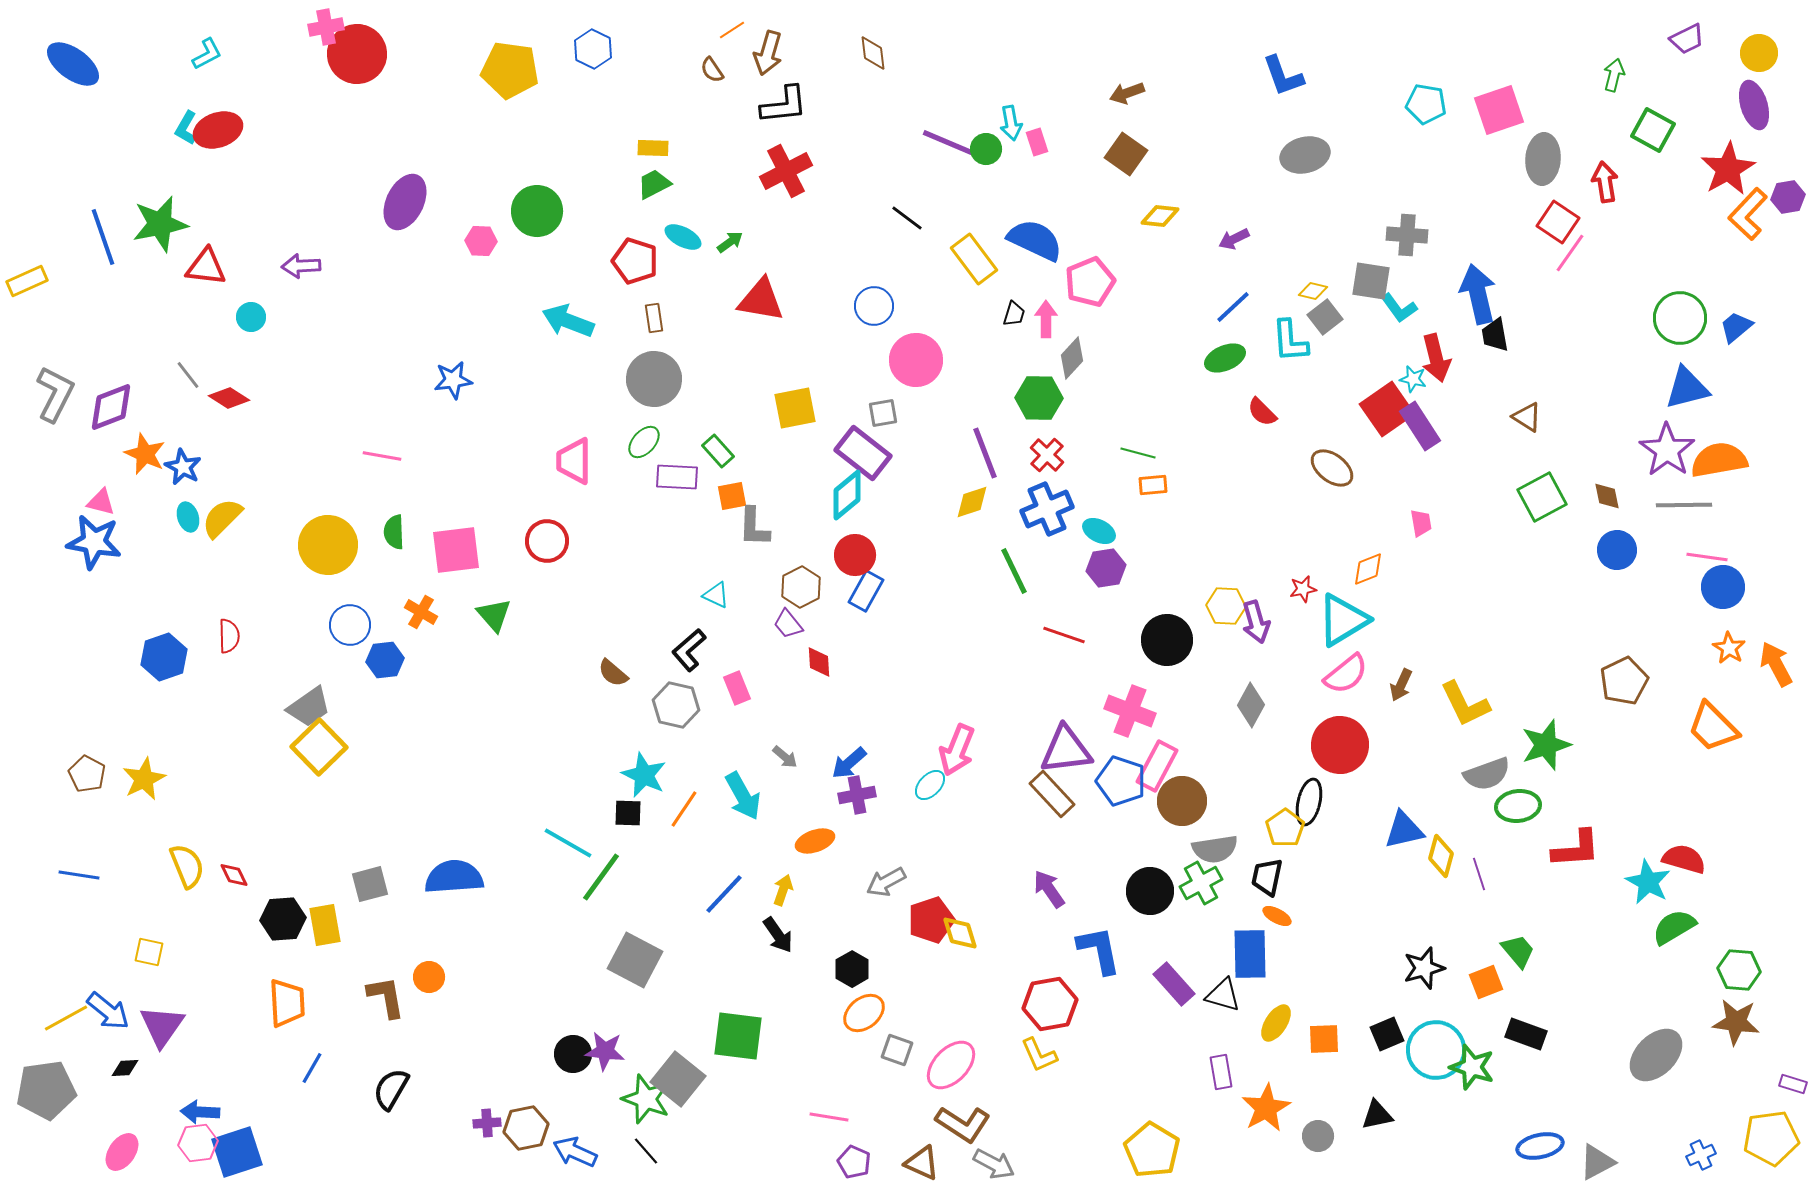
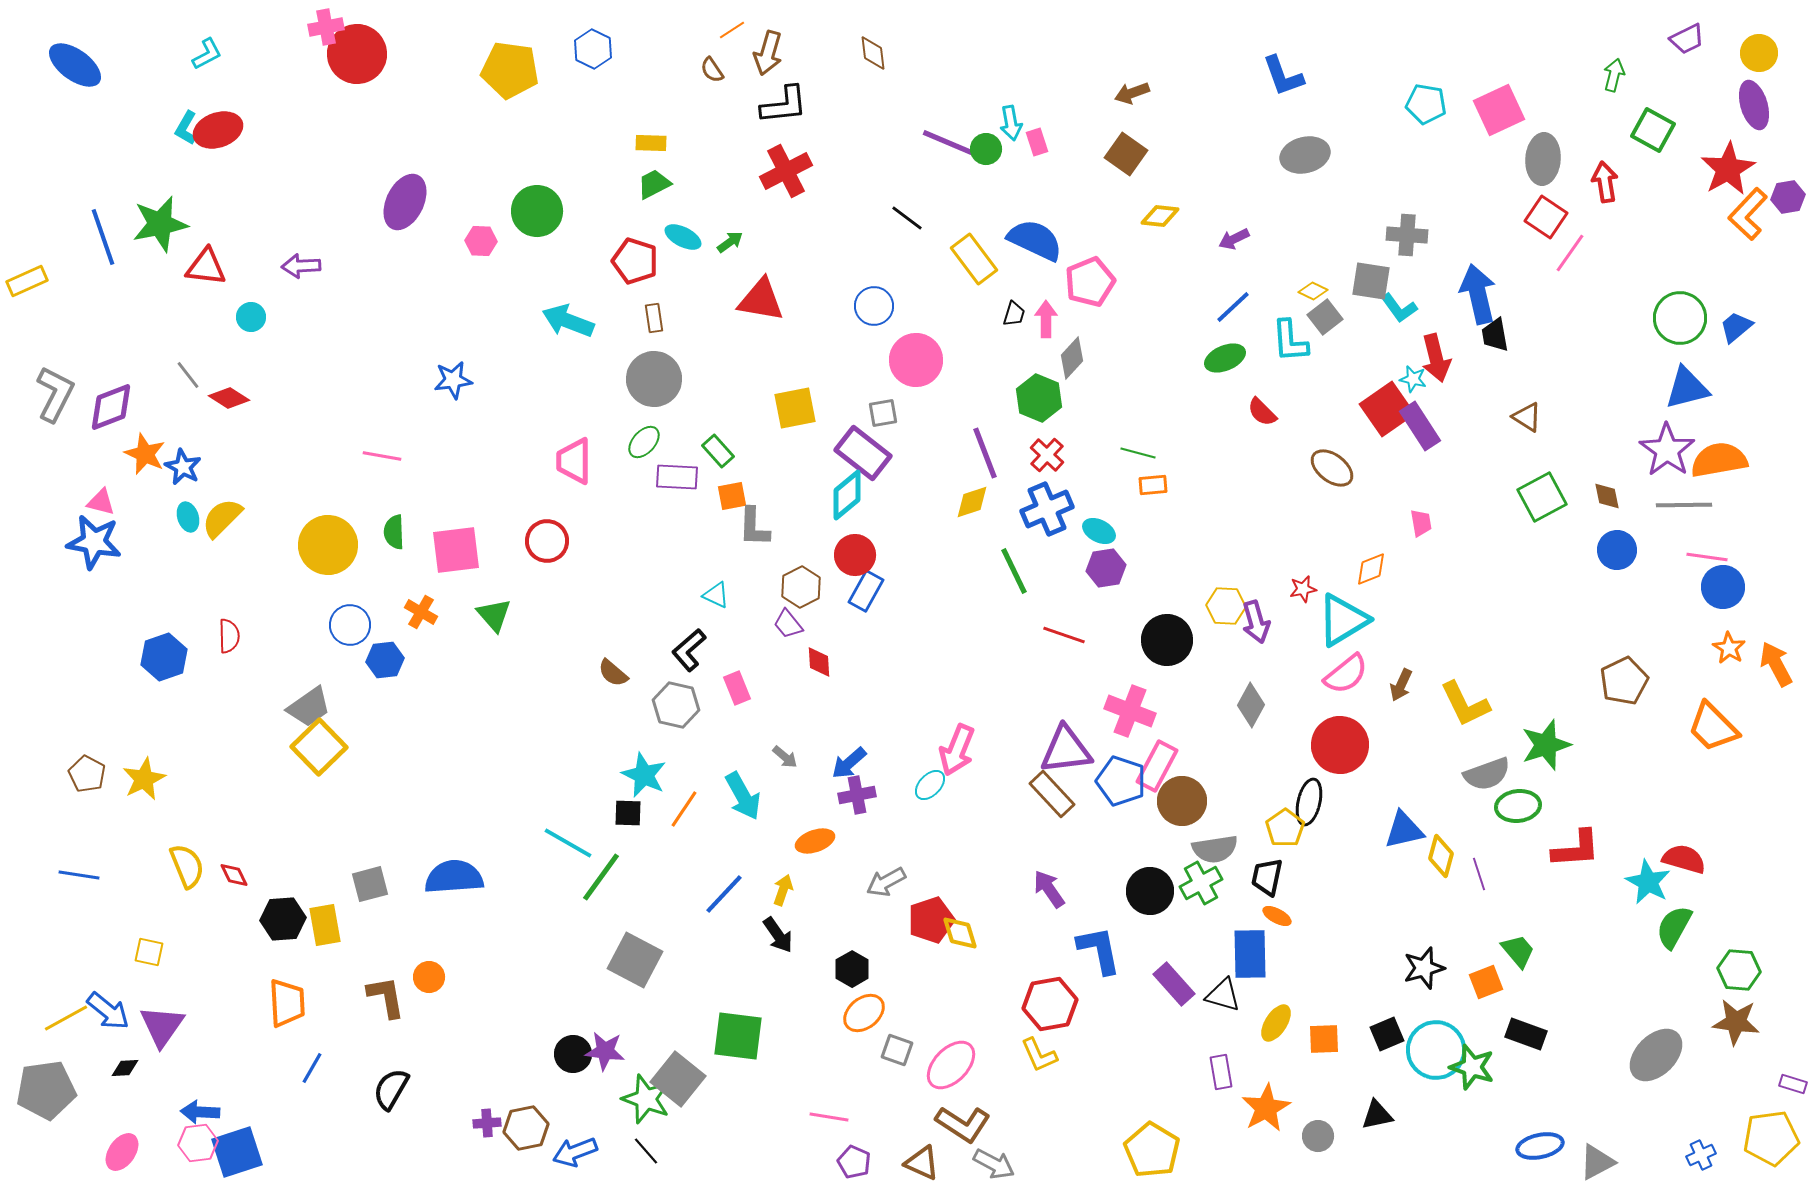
blue ellipse at (73, 64): moved 2 px right, 1 px down
brown arrow at (1127, 93): moved 5 px right
pink square at (1499, 110): rotated 6 degrees counterclockwise
yellow rectangle at (653, 148): moved 2 px left, 5 px up
red square at (1558, 222): moved 12 px left, 5 px up
yellow diamond at (1313, 291): rotated 12 degrees clockwise
green hexagon at (1039, 398): rotated 21 degrees clockwise
orange diamond at (1368, 569): moved 3 px right
green semicircle at (1674, 927): rotated 30 degrees counterclockwise
blue arrow at (575, 1152): rotated 45 degrees counterclockwise
